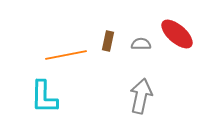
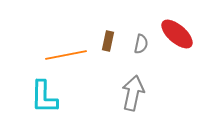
gray semicircle: rotated 102 degrees clockwise
gray arrow: moved 8 px left, 3 px up
